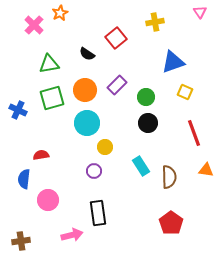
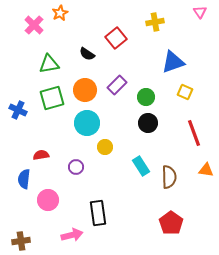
purple circle: moved 18 px left, 4 px up
